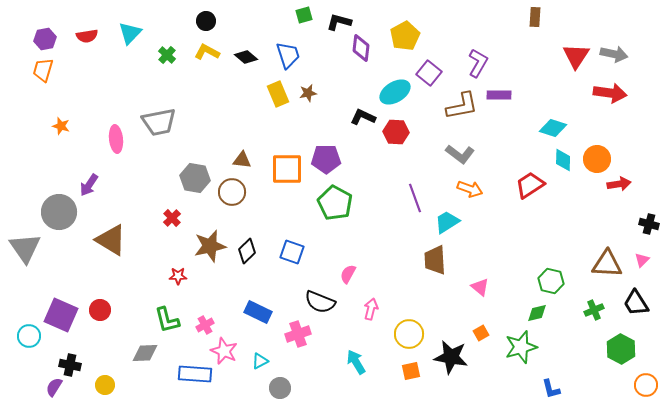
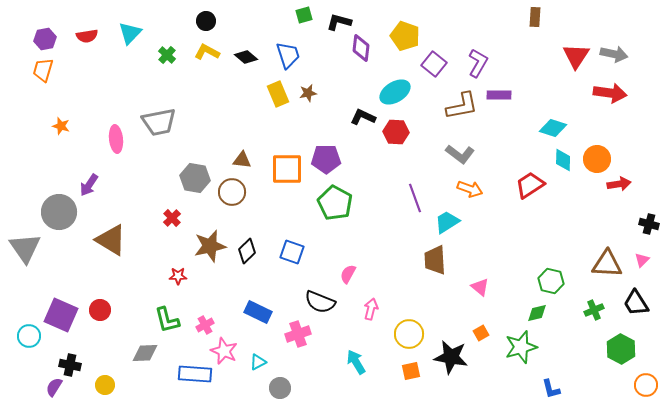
yellow pentagon at (405, 36): rotated 24 degrees counterclockwise
purple square at (429, 73): moved 5 px right, 9 px up
cyan triangle at (260, 361): moved 2 px left, 1 px down
